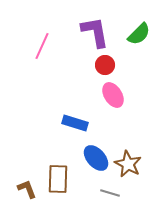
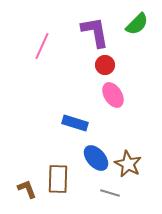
green semicircle: moved 2 px left, 10 px up
